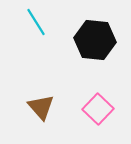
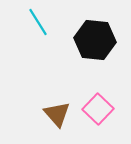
cyan line: moved 2 px right
brown triangle: moved 16 px right, 7 px down
